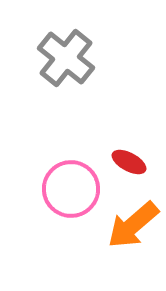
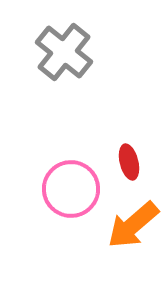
gray cross: moved 2 px left, 6 px up
red ellipse: rotated 48 degrees clockwise
